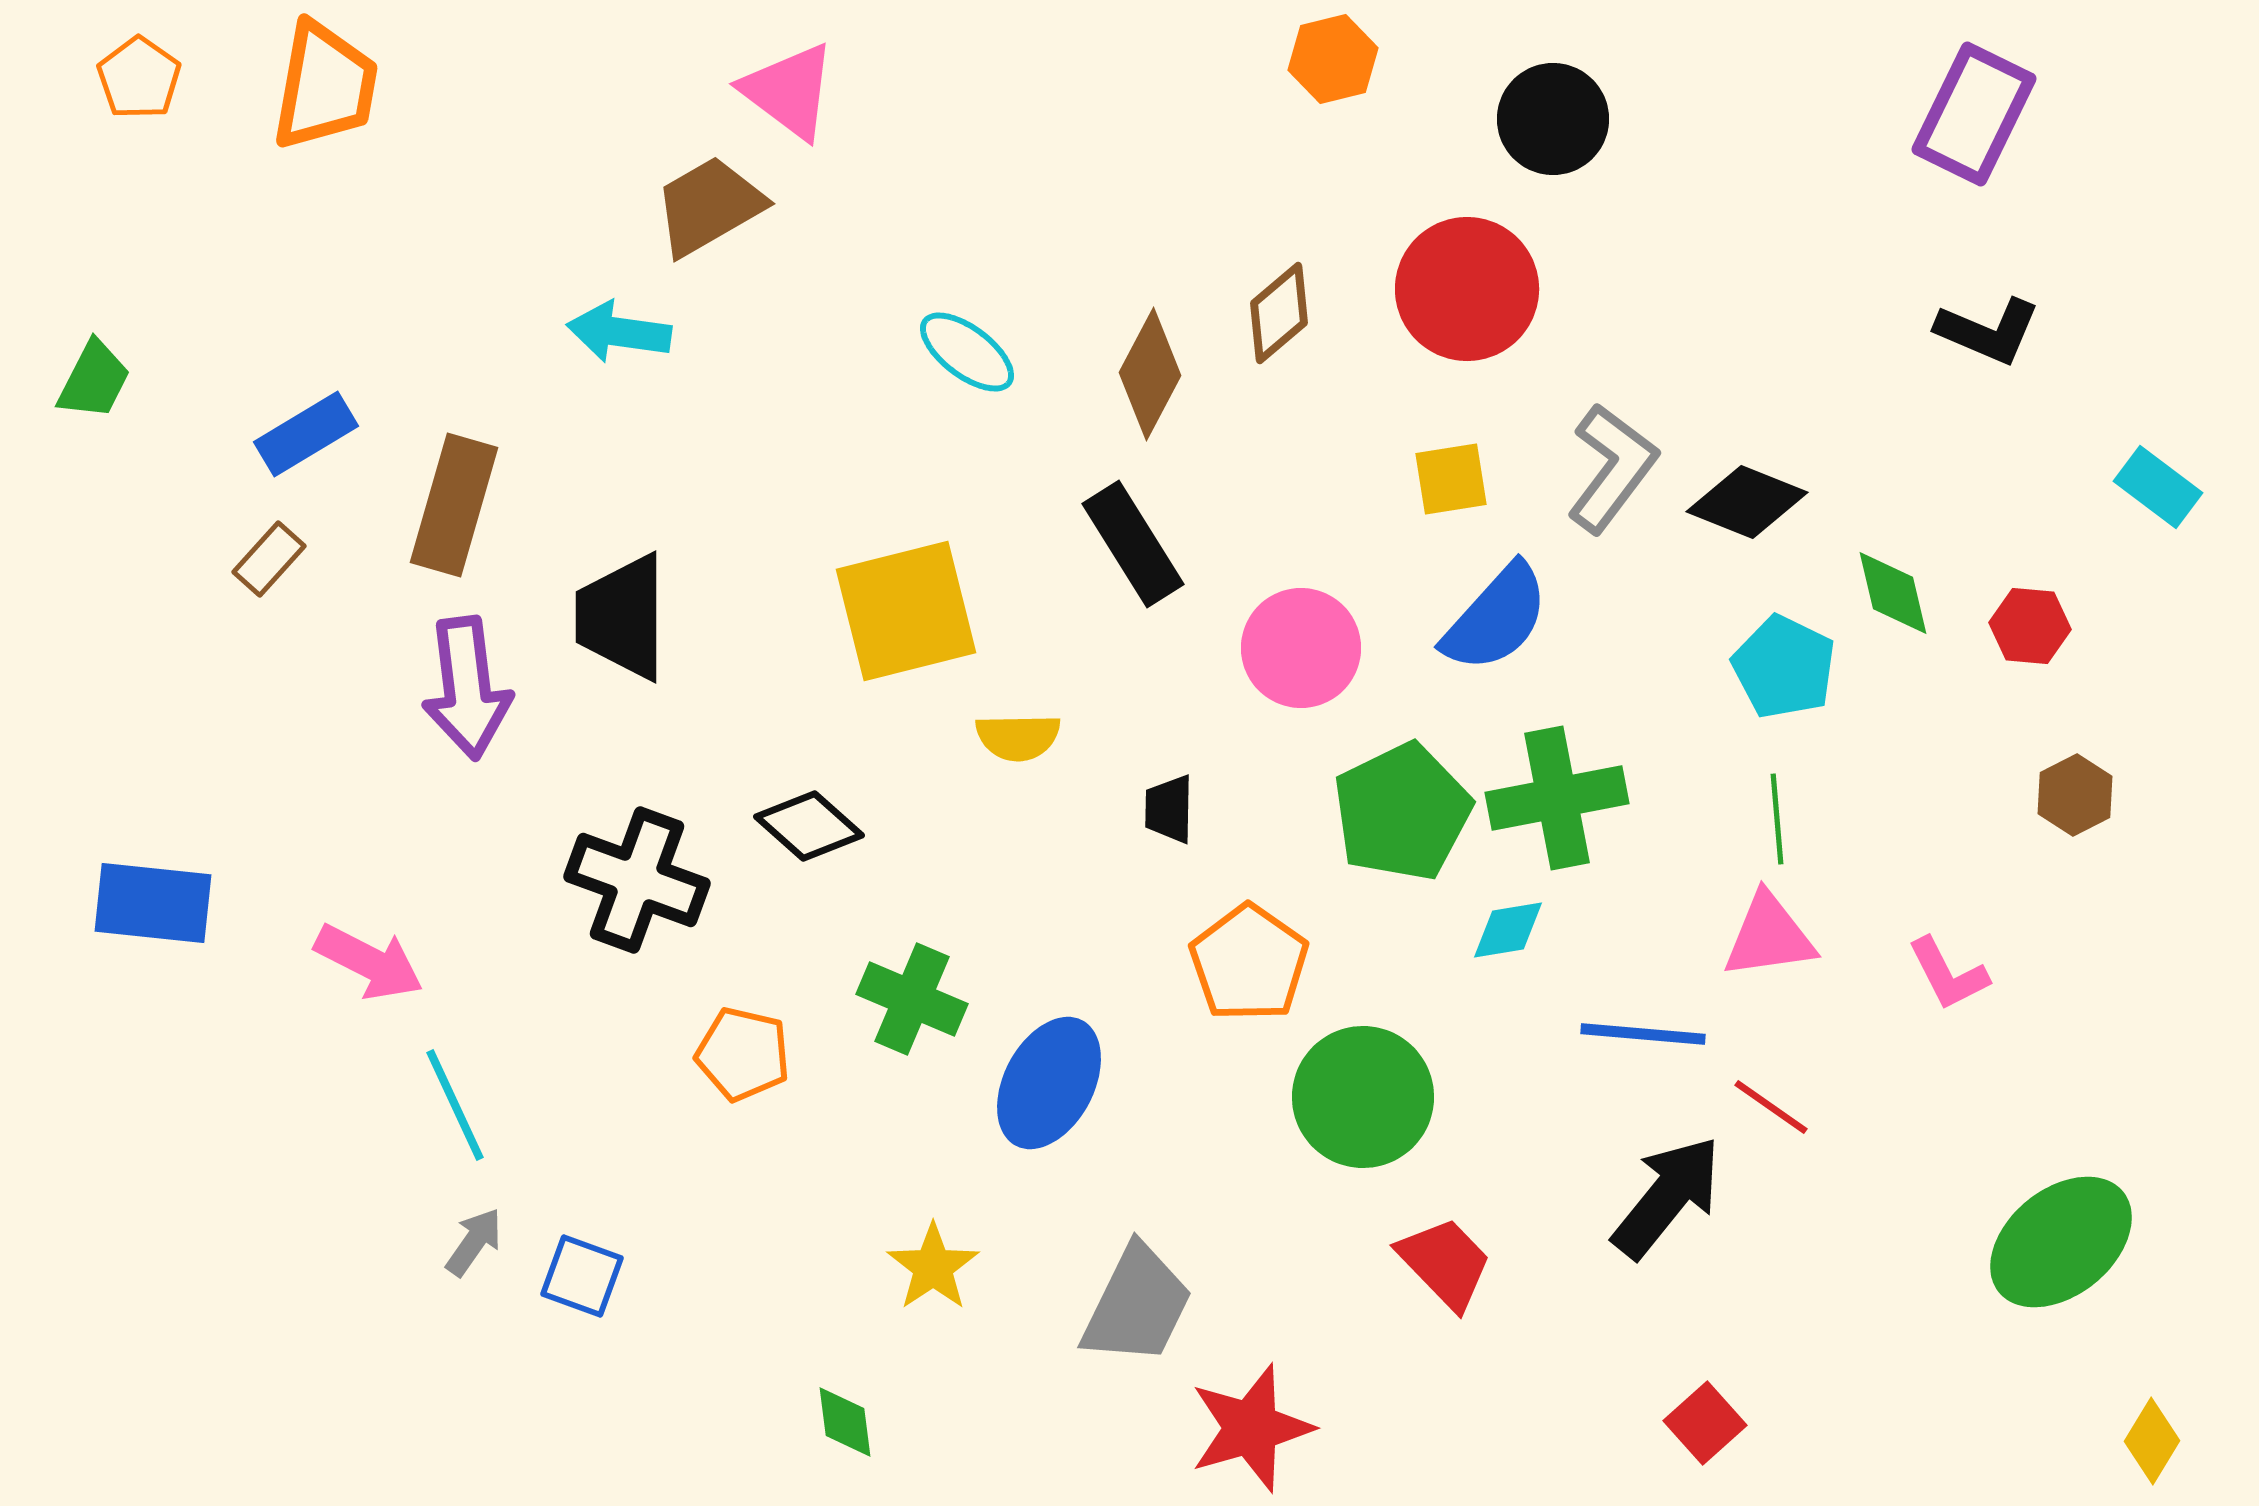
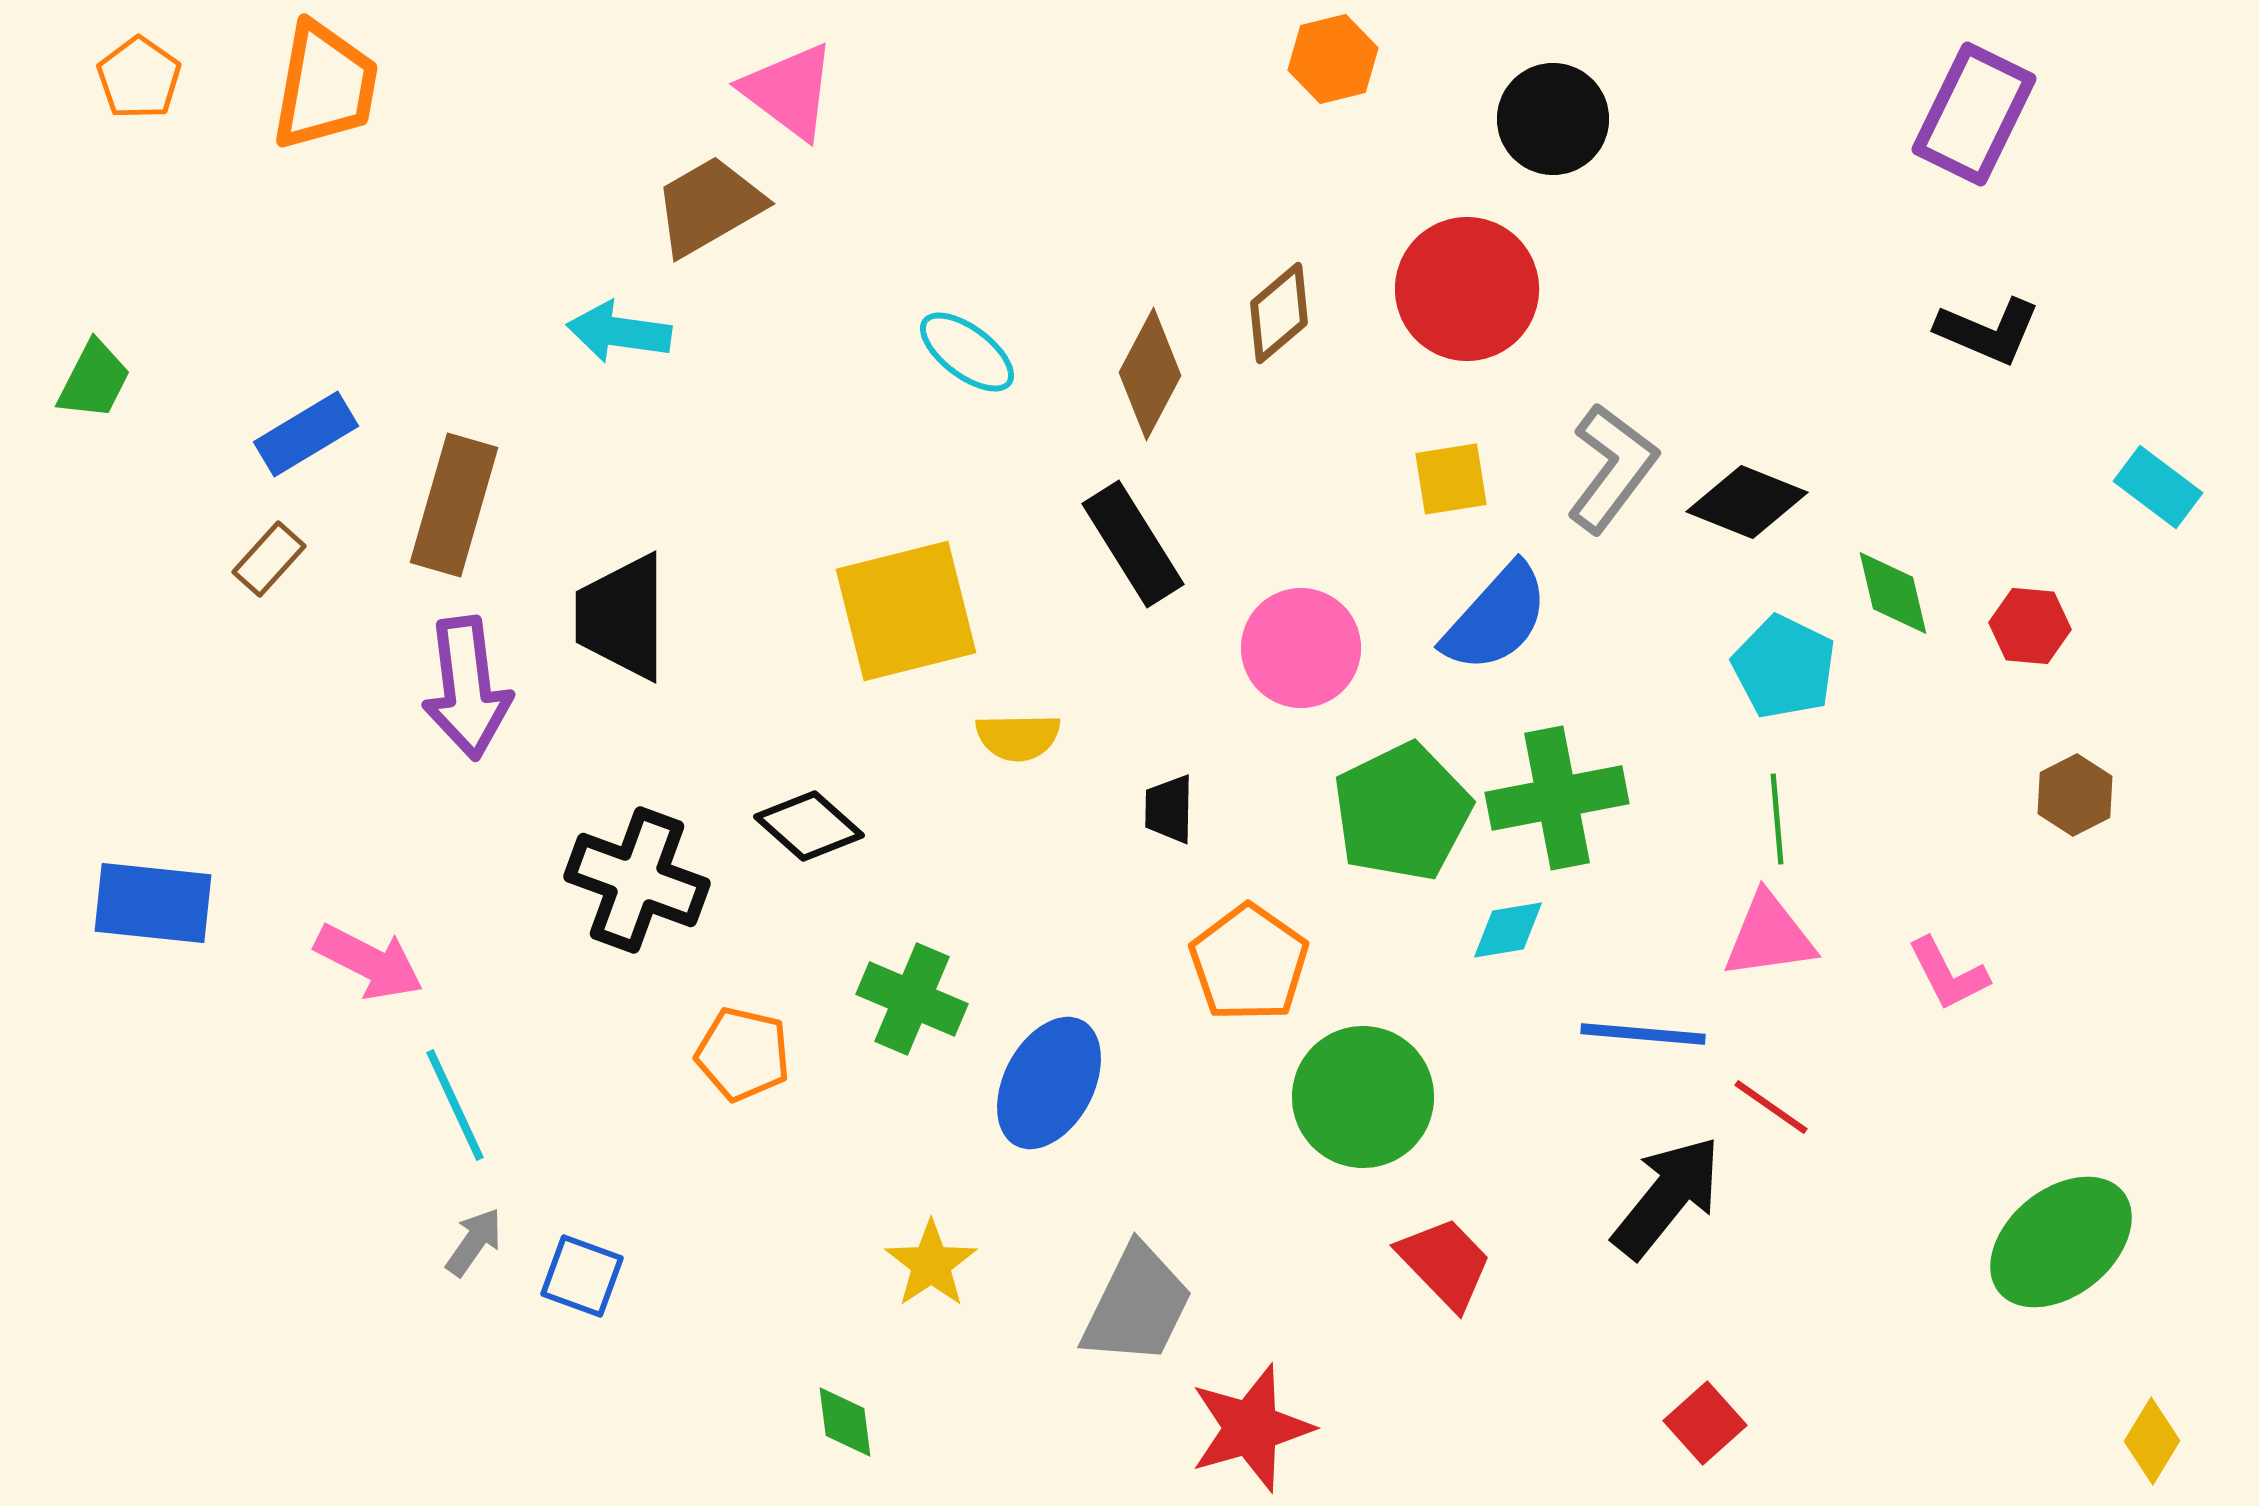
yellow star at (933, 1267): moved 2 px left, 3 px up
